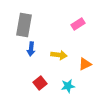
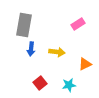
yellow arrow: moved 2 px left, 3 px up
cyan star: moved 1 px right, 1 px up
